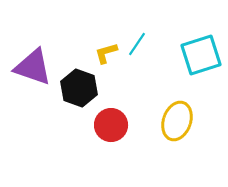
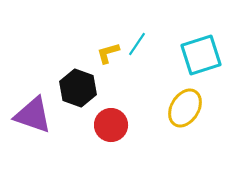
yellow L-shape: moved 2 px right
purple triangle: moved 48 px down
black hexagon: moved 1 px left
yellow ellipse: moved 8 px right, 13 px up; rotated 12 degrees clockwise
